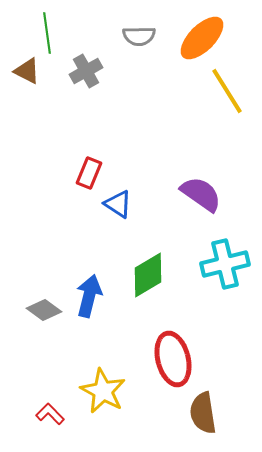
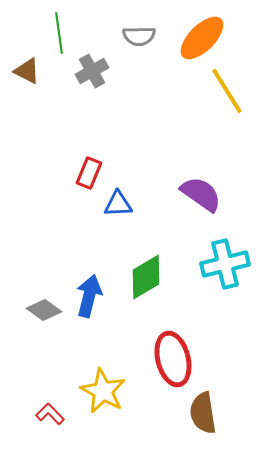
green line: moved 12 px right
gray cross: moved 6 px right
blue triangle: rotated 36 degrees counterclockwise
green diamond: moved 2 px left, 2 px down
